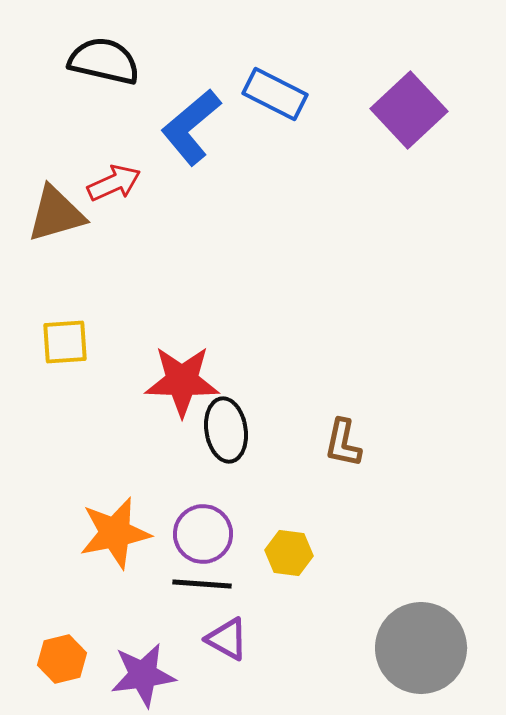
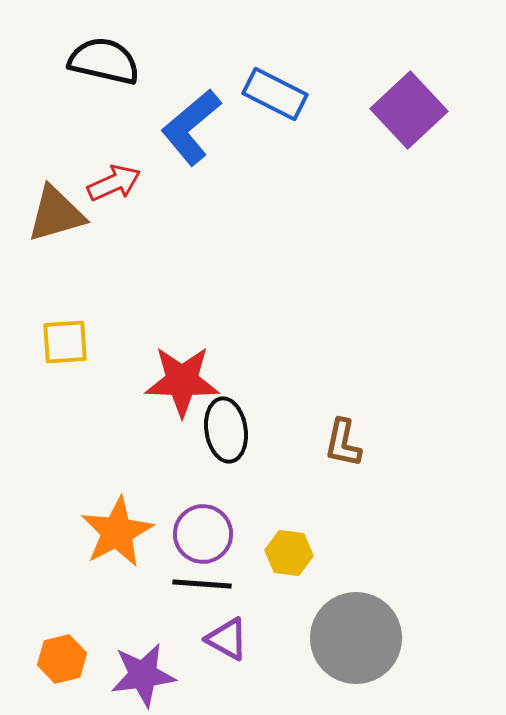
orange star: moved 2 px right, 1 px up; rotated 16 degrees counterclockwise
gray circle: moved 65 px left, 10 px up
